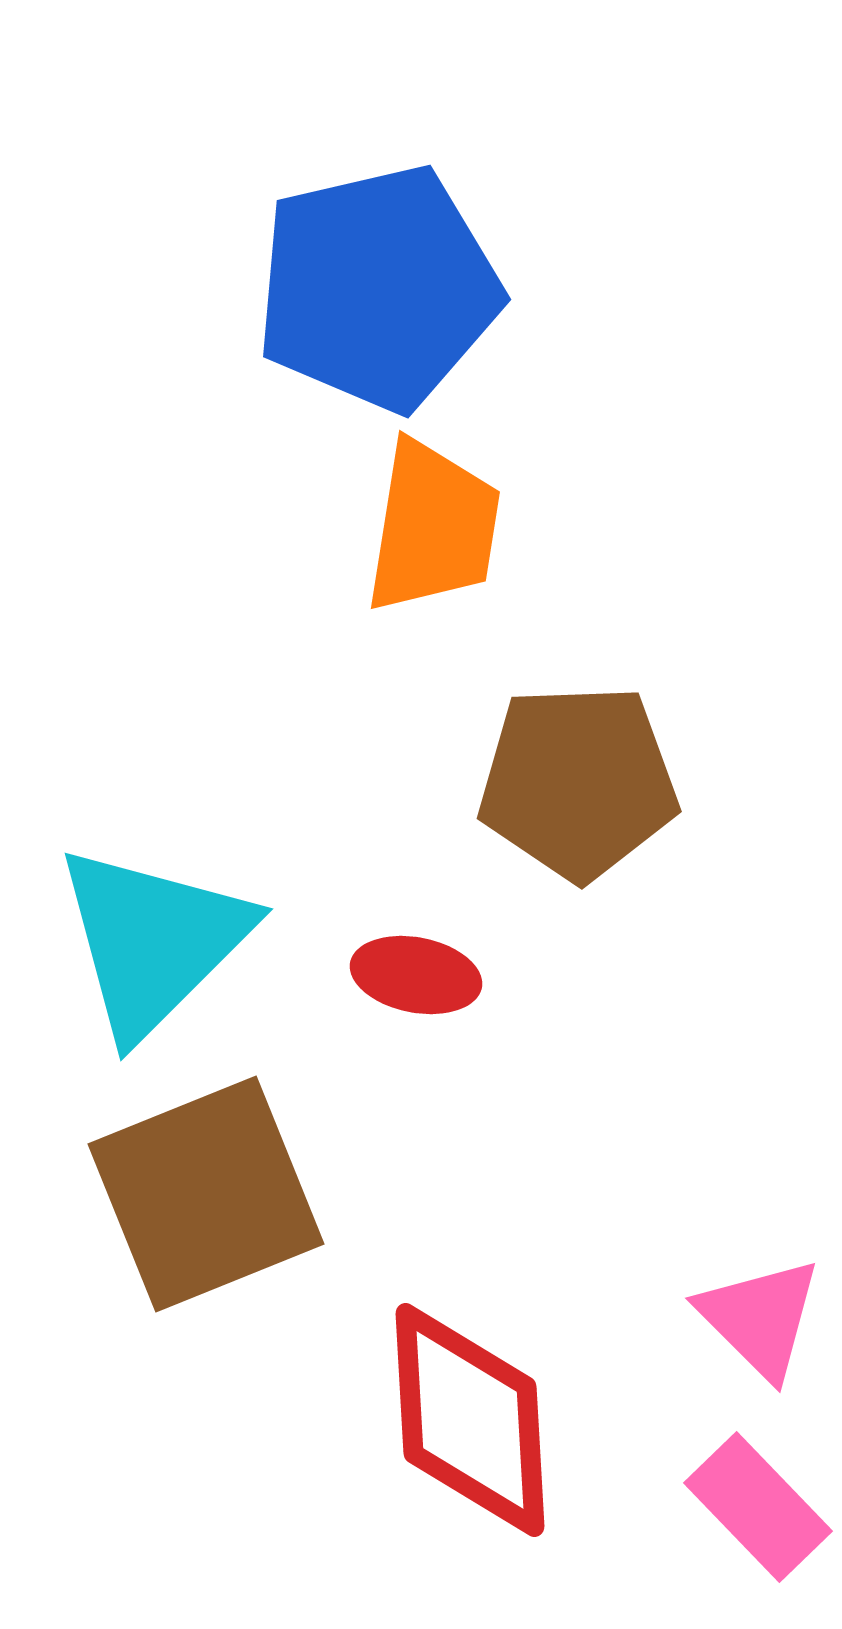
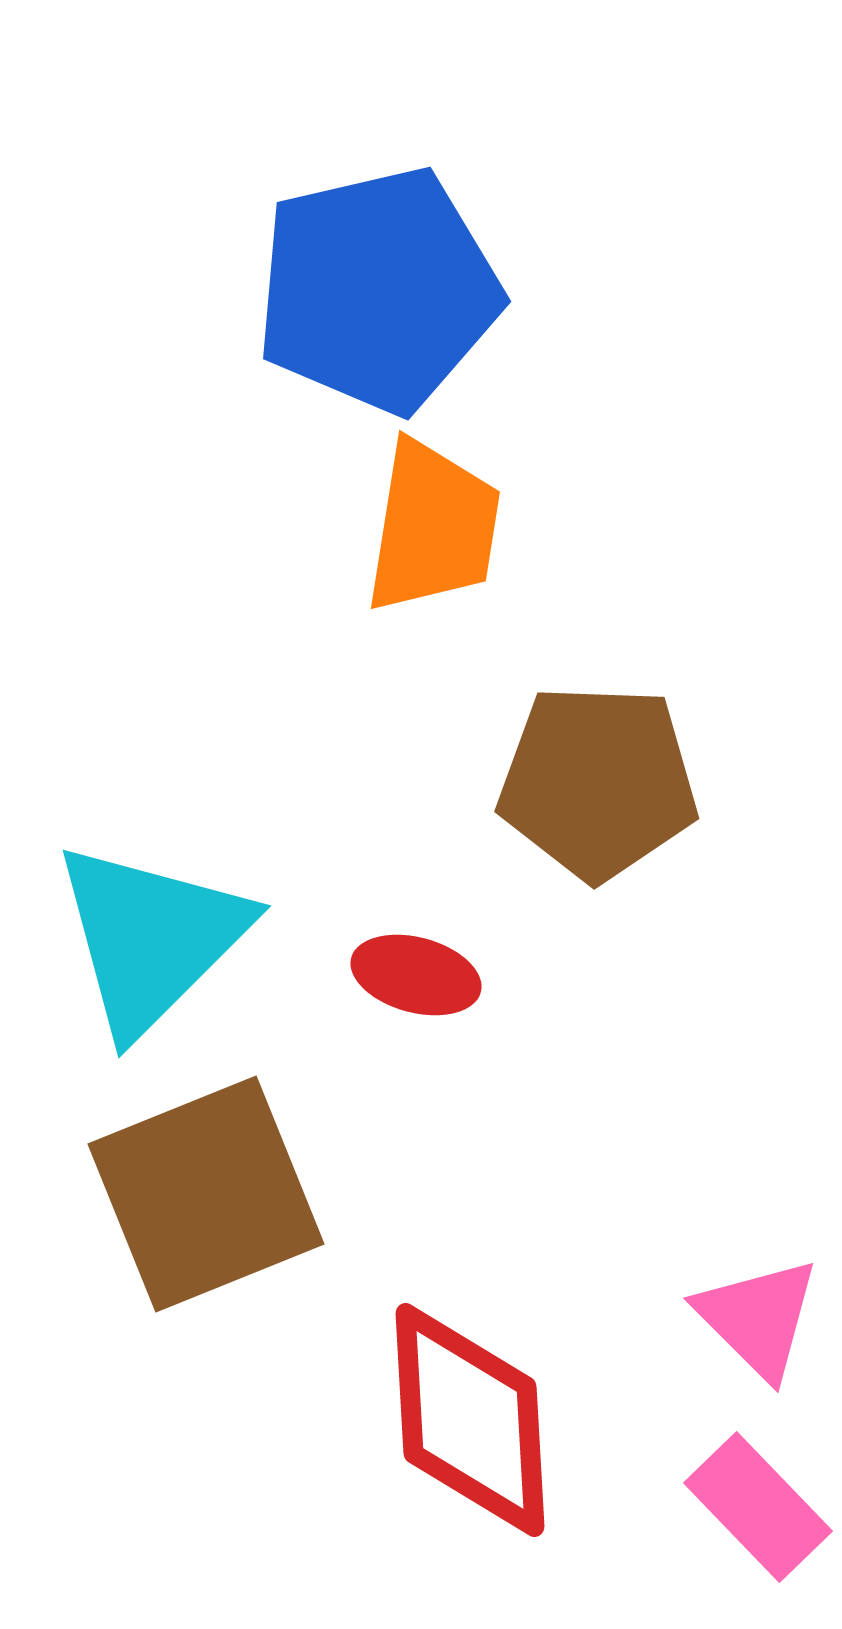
blue pentagon: moved 2 px down
brown pentagon: moved 20 px right; rotated 4 degrees clockwise
cyan triangle: moved 2 px left, 3 px up
red ellipse: rotated 4 degrees clockwise
pink triangle: moved 2 px left
